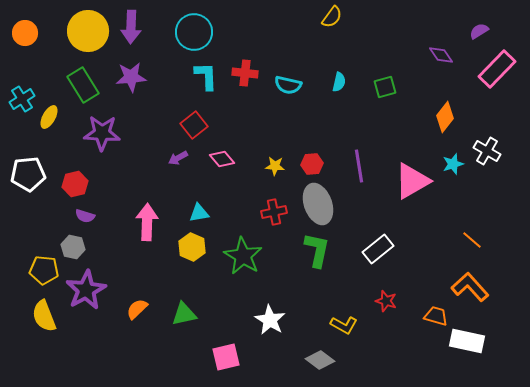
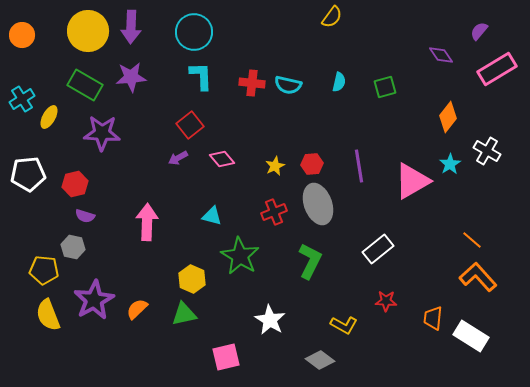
purple semicircle at (479, 31): rotated 18 degrees counterclockwise
orange circle at (25, 33): moved 3 px left, 2 px down
pink rectangle at (497, 69): rotated 15 degrees clockwise
red cross at (245, 73): moved 7 px right, 10 px down
cyan L-shape at (206, 76): moved 5 px left
green rectangle at (83, 85): moved 2 px right; rotated 28 degrees counterclockwise
orange diamond at (445, 117): moved 3 px right
red square at (194, 125): moved 4 px left
cyan star at (453, 164): moved 3 px left; rotated 15 degrees counterclockwise
yellow star at (275, 166): rotated 30 degrees counterclockwise
red cross at (274, 212): rotated 10 degrees counterclockwise
cyan triangle at (199, 213): moved 13 px right, 3 px down; rotated 25 degrees clockwise
yellow hexagon at (192, 247): moved 32 px down
green L-shape at (317, 250): moved 7 px left, 11 px down; rotated 15 degrees clockwise
green star at (243, 256): moved 3 px left
orange L-shape at (470, 287): moved 8 px right, 10 px up
purple star at (86, 290): moved 8 px right, 10 px down
red star at (386, 301): rotated 15 degrees counterclockwise
yellow semicircle at (44, 316): moved 4 px right, 1 px up
orange trapezoid at (436, 316): moved 3 px left, 2 px down; rotated 100 degrees counterclockwise
white rectangle at (467, 341): moved 4 px right, 5 px up; rotated 20 degrees clockwise
